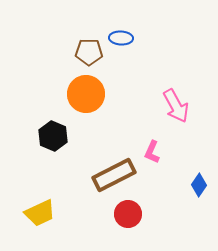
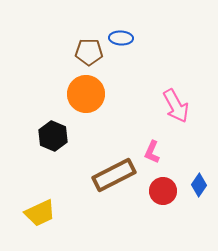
red circle: moved 35 px right, 23 px up
